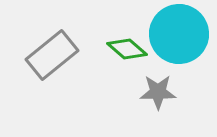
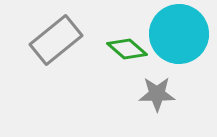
gray rectangle: moved 4 px right, 15 px up
gray star: moved 1 px left, 2 px down
